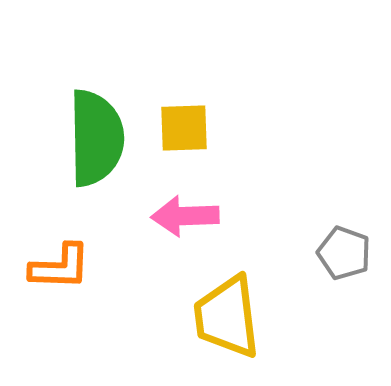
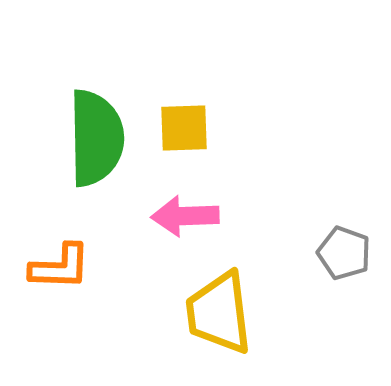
yellow trapezoid: moved 8 px left, 4 px up
